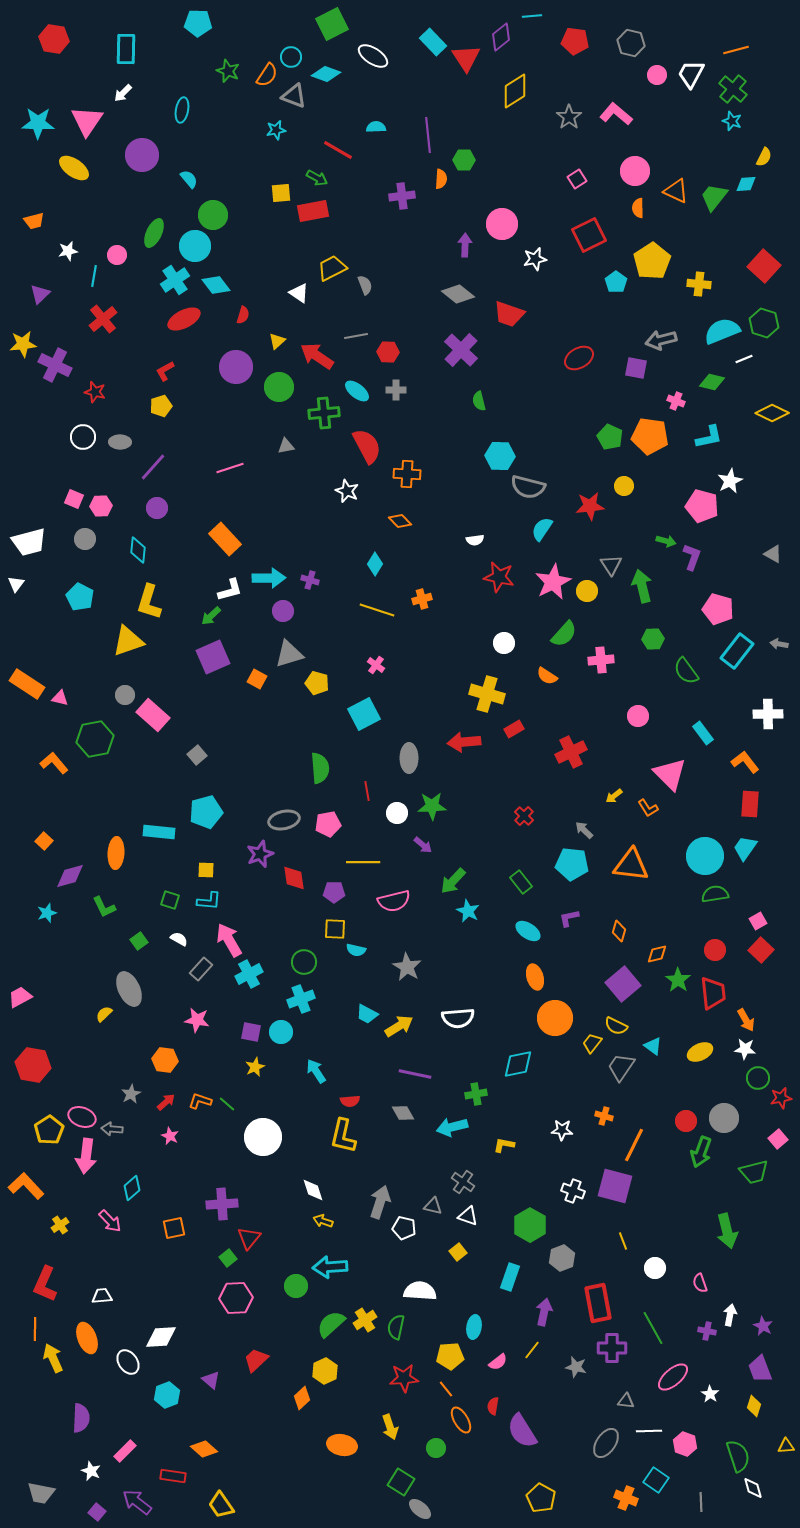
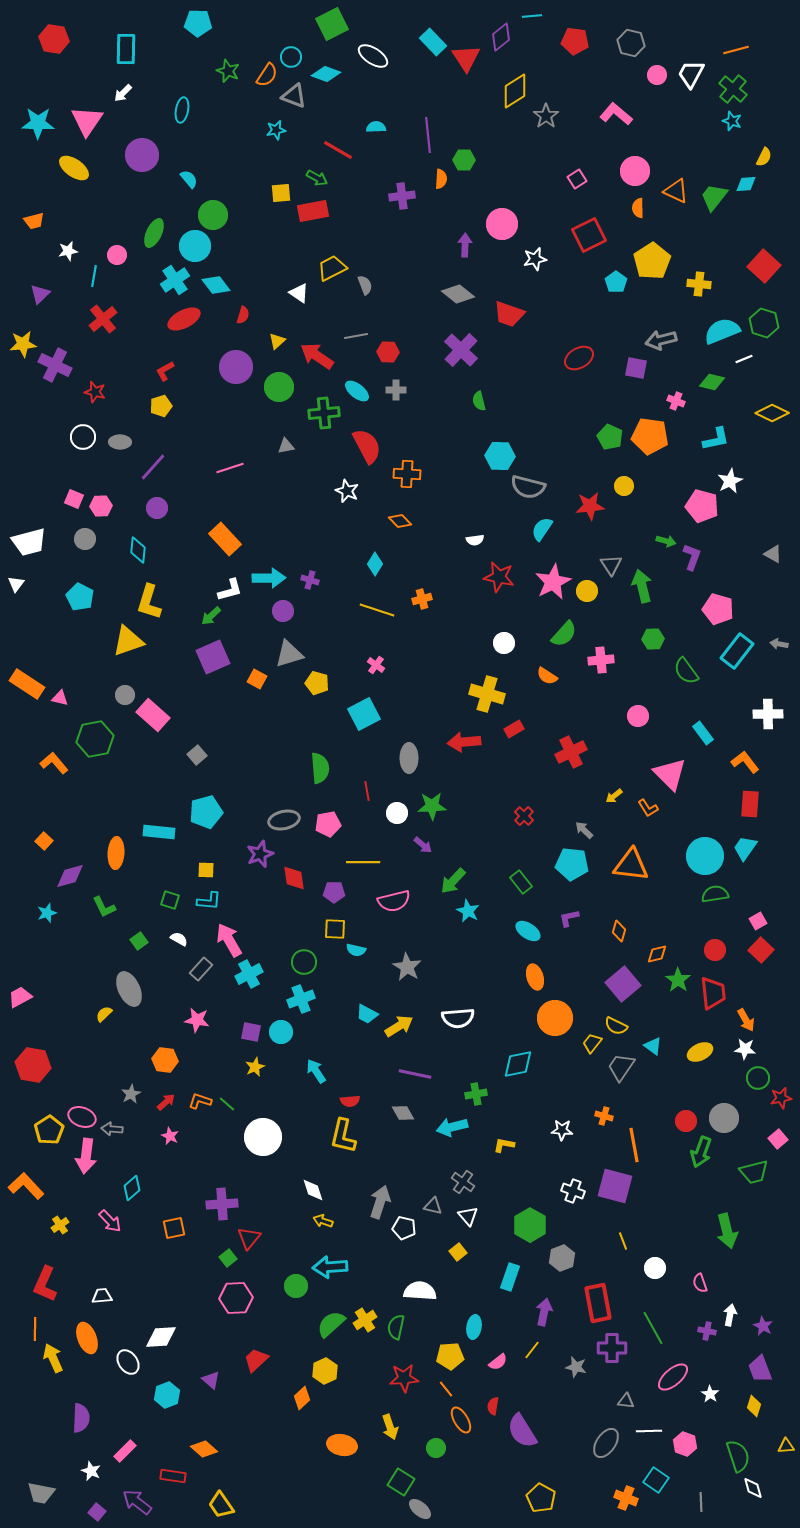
gray star at (569, 117): moved 23 px left, 1 px up
cyan L-shape at (709, 437): moved 7 px right, 2 px down
orange line at (634, 1145): rotated 36 degrees counterclockwise
white triangle at (468, 1216): rotated 30 degrees clockwise
